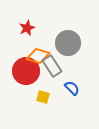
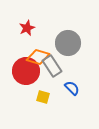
orange diamond: moved 1 px down
